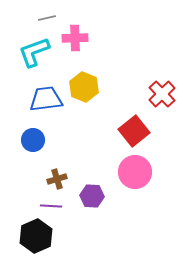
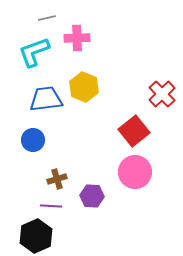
pink cross: moved 2 px right
